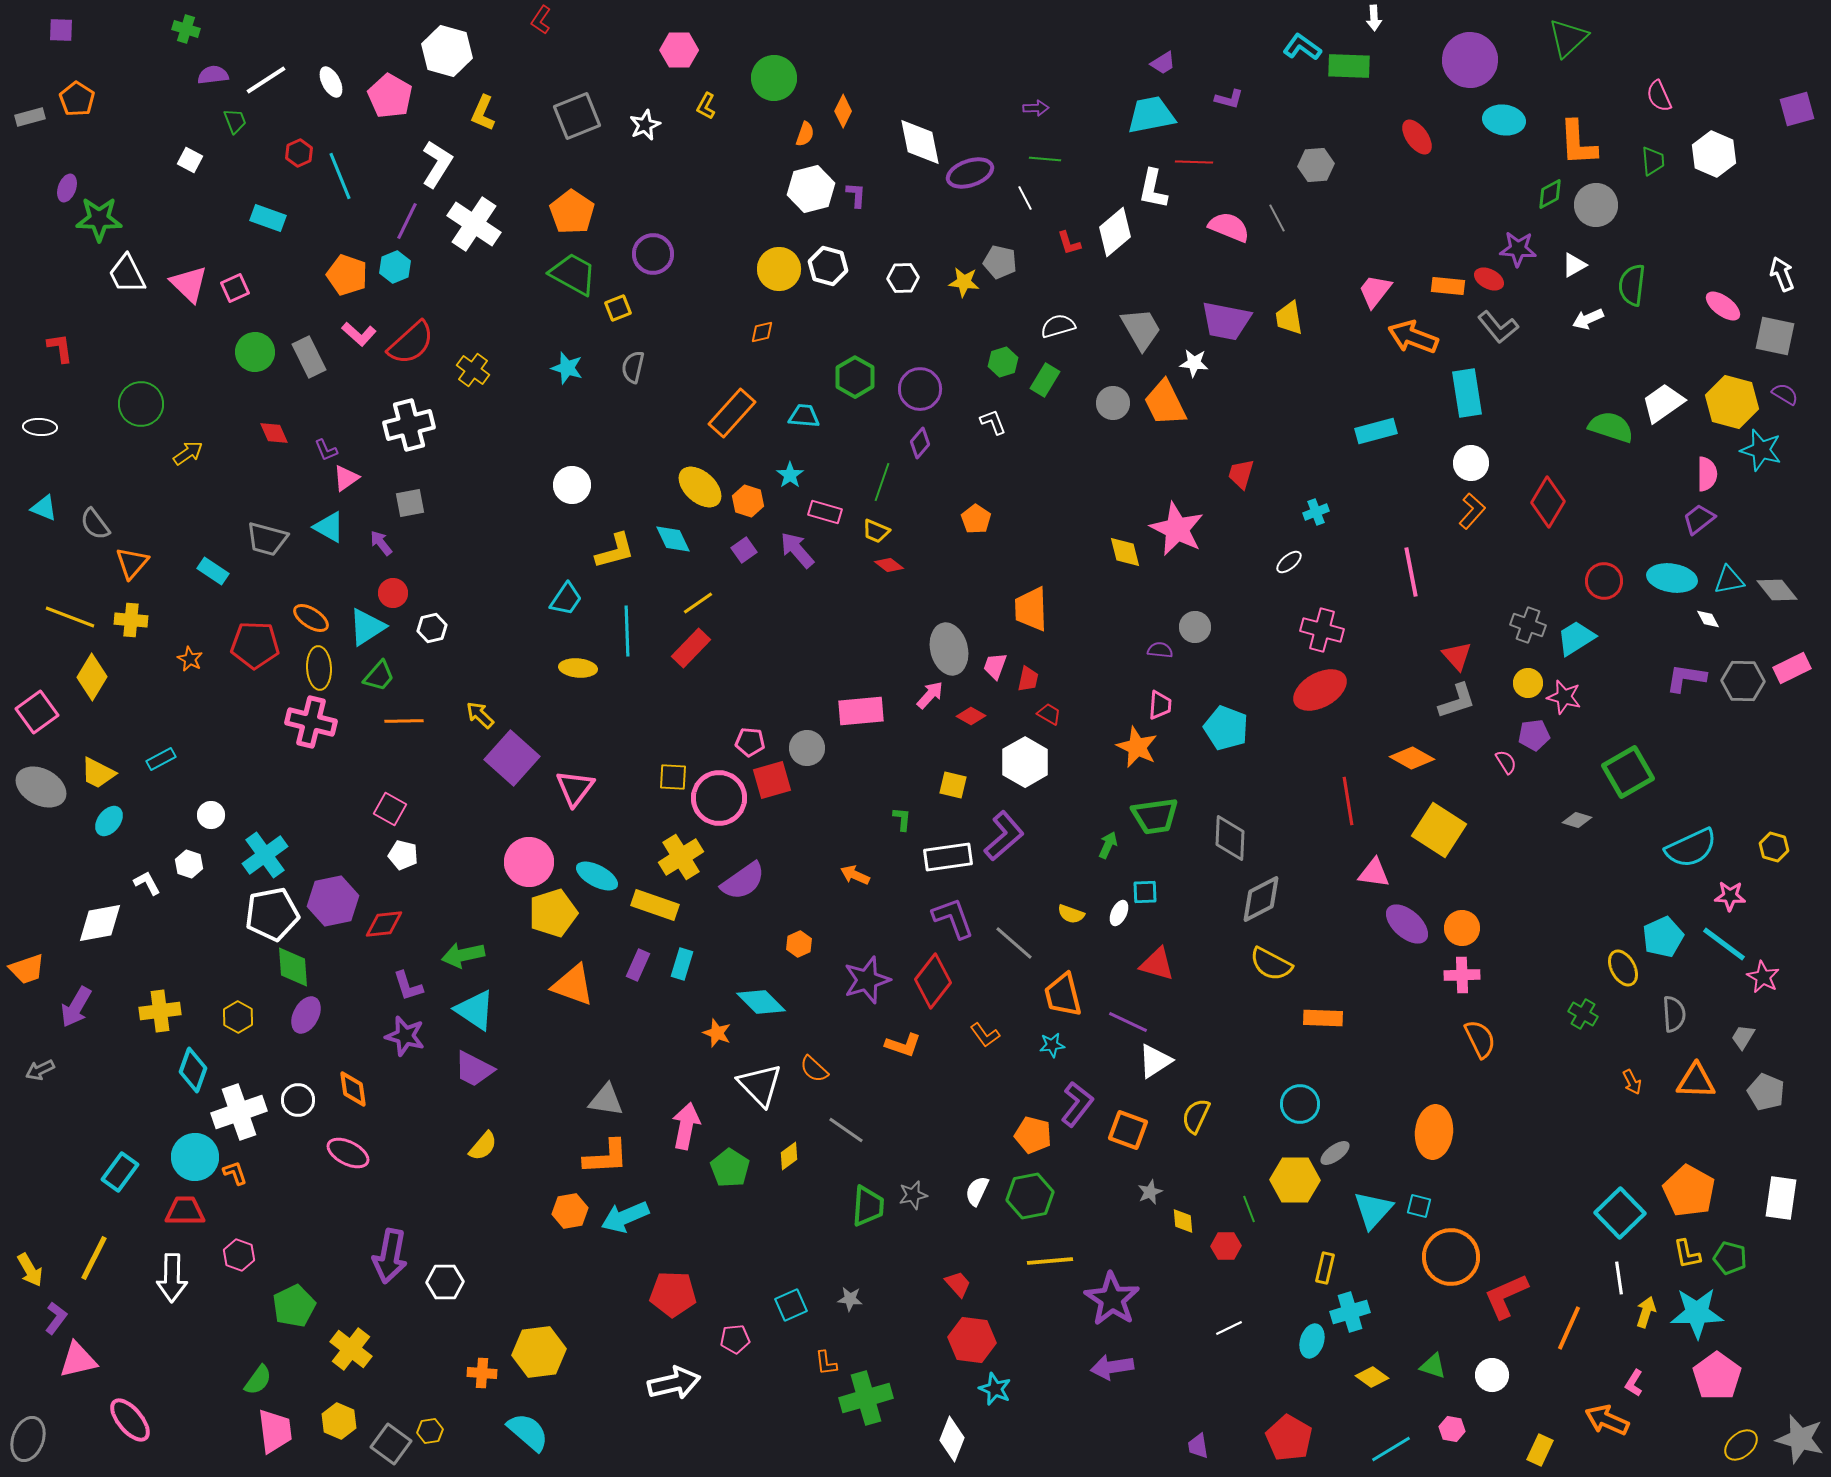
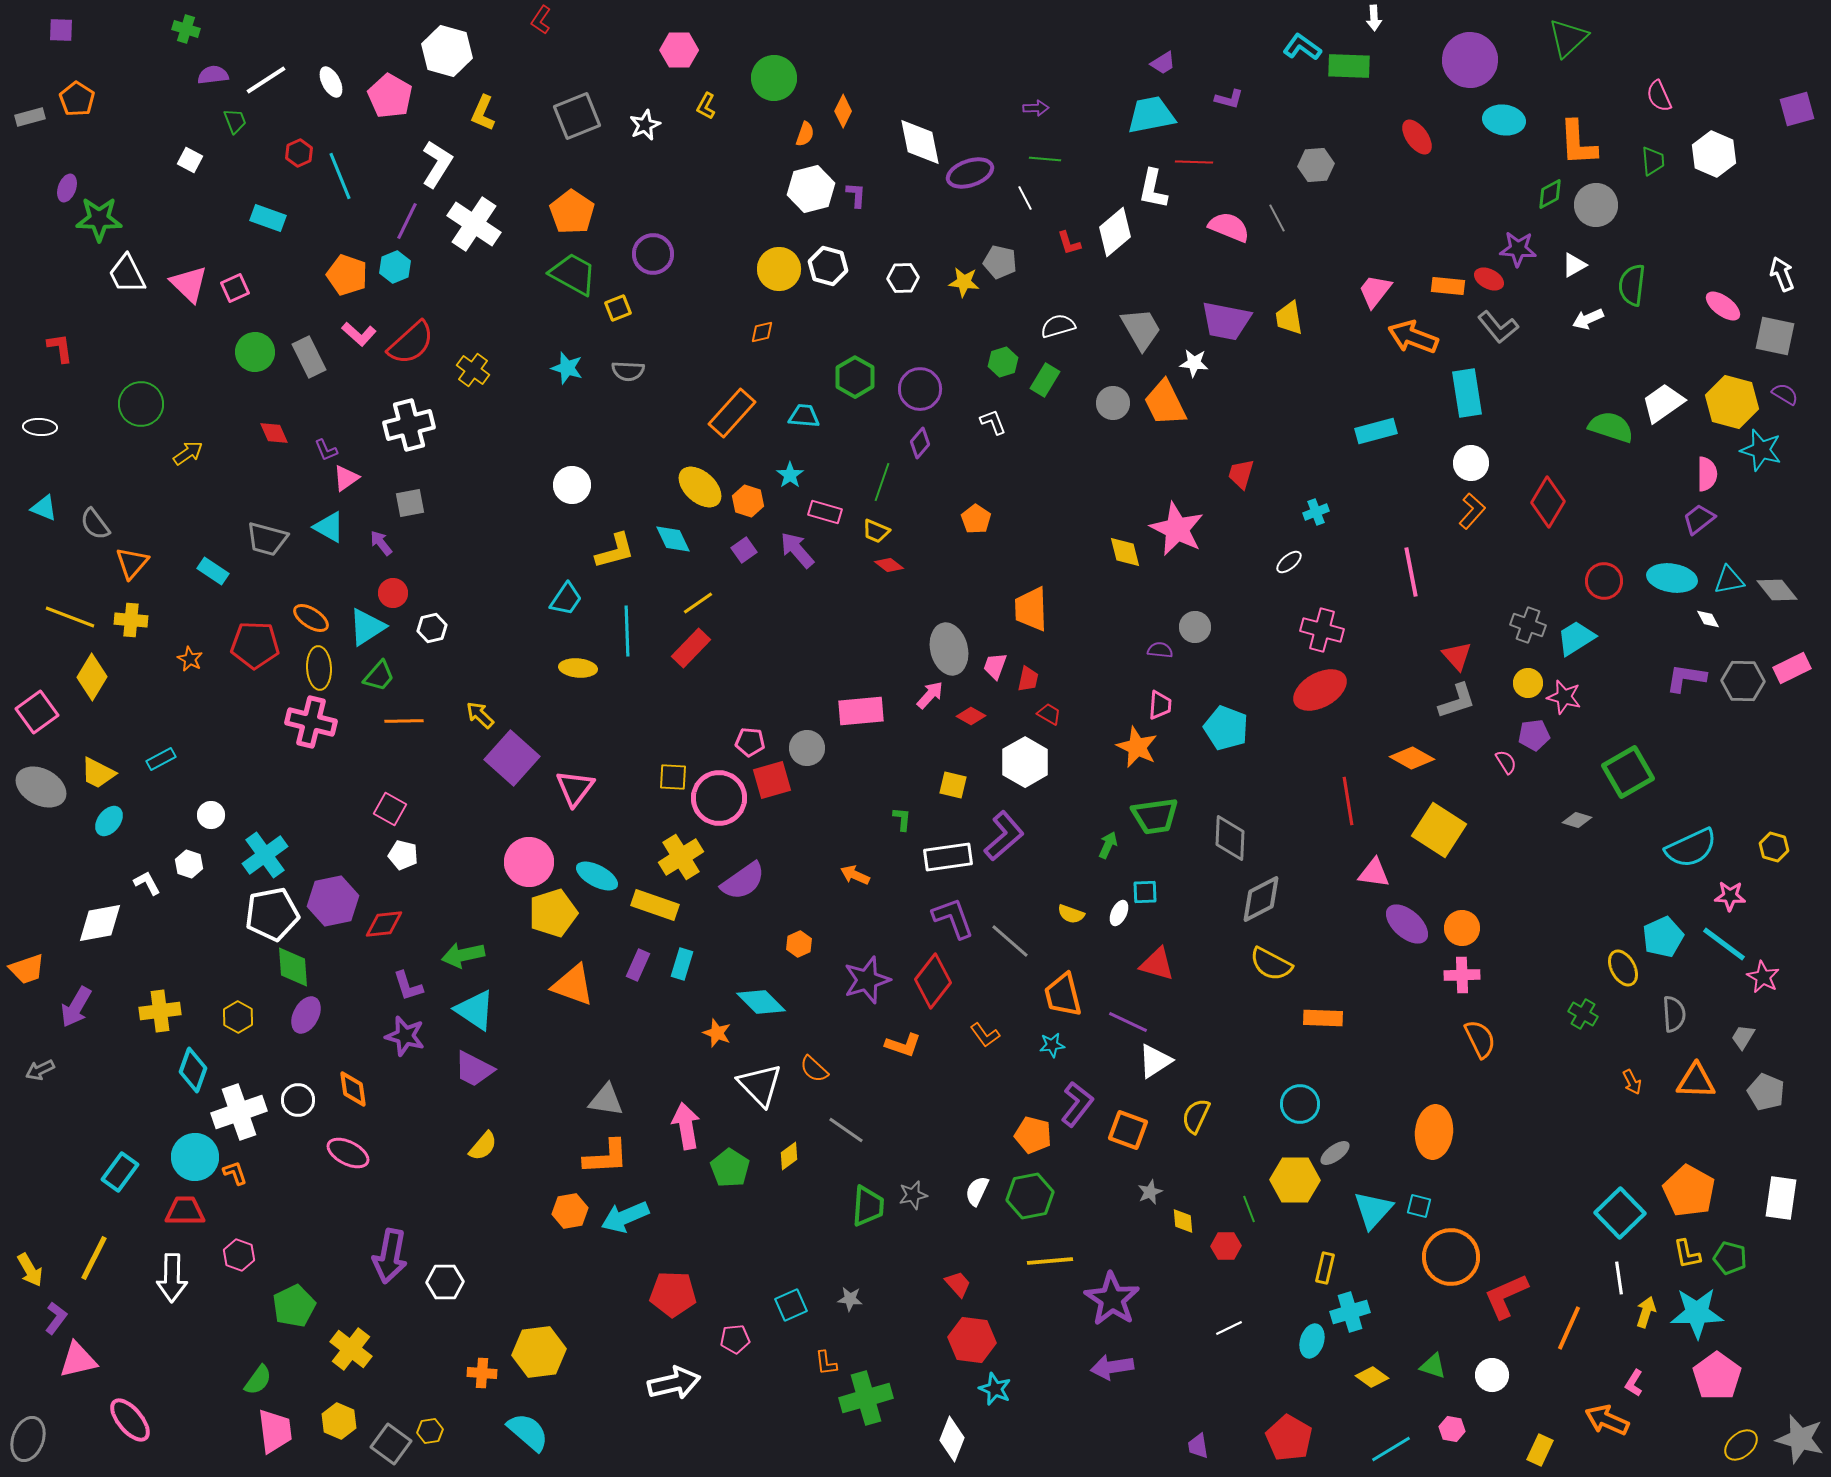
gray semicircle at (633, 367): moved 5 px left, 4 px down; rotated 100 degrees counterclockwise
gray line at (1014, 943): moved 4 px left, 2 px up
pink arrow at (686, 1126): rotated 21 degrees counterclockwise
